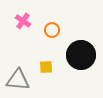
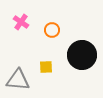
pink cross: moved 2 px left, 1 px down
black circle: moved 1 px right
